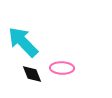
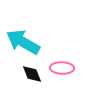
cyan arrow: rotated 16 degrees counterclockwise
